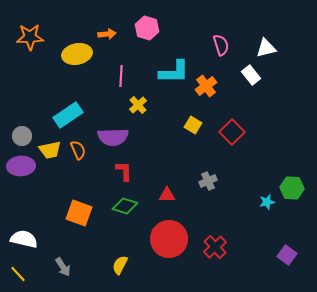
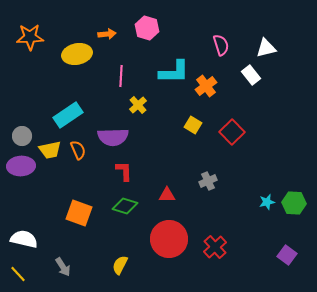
green hexagon: moved 2 px right, 15 px down
